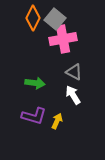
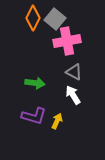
pink cross: moved 4 px right, 2 px down
